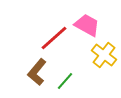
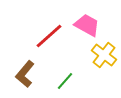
red line: moved 5 px left, 2 px up
brown L-shape: moved 12 px left, 2 px down
